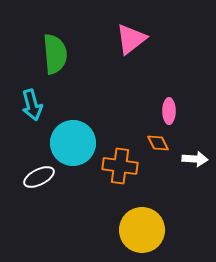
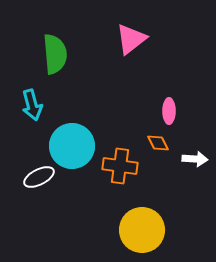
cyan circle: moved 1 px left, 3 px down
